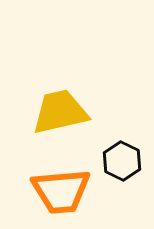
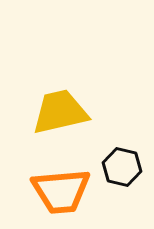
black hexagon: moved 6 px down; rotated 12 degrees counterclockwise
